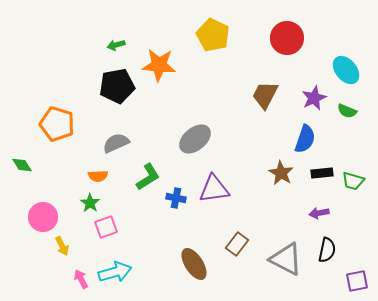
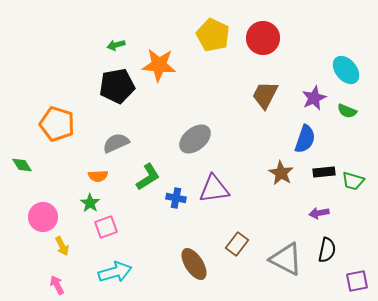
red circle: moved 24 px left
black rectangle: moved 2 px right, 1 px up
pink arrow: moved 24 px left, 6 px down
